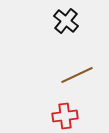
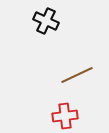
black cross: moved 20 px left; rotated 15 degrees counterclockwise
